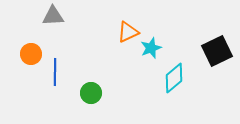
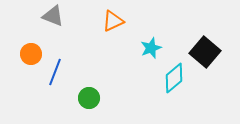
gray triangle: rotated 25 degrees clockwise
orange triangle: moved 15 px left, 11 px up
black square: moved 12 px left, 1 px down; rotated 24 degrees counterclockwise
blue line: rotated 20 degrees clockwise
green circle: moved 2 px left, 5 px down
